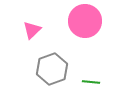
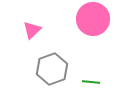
pink circle: moved 8 px right, 2 px up
